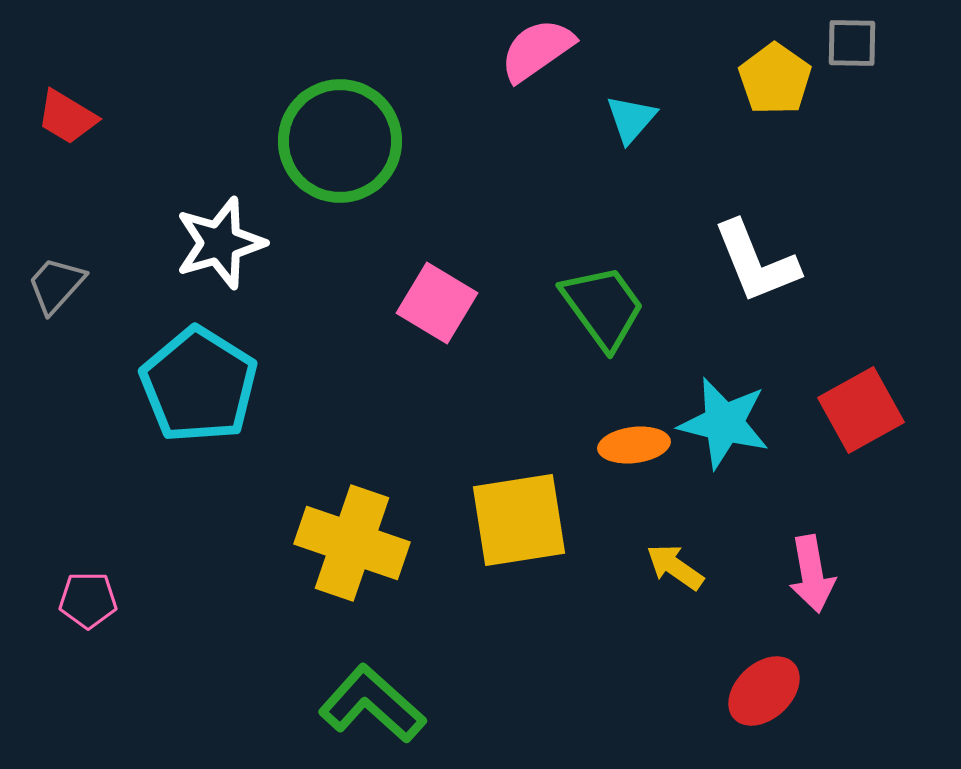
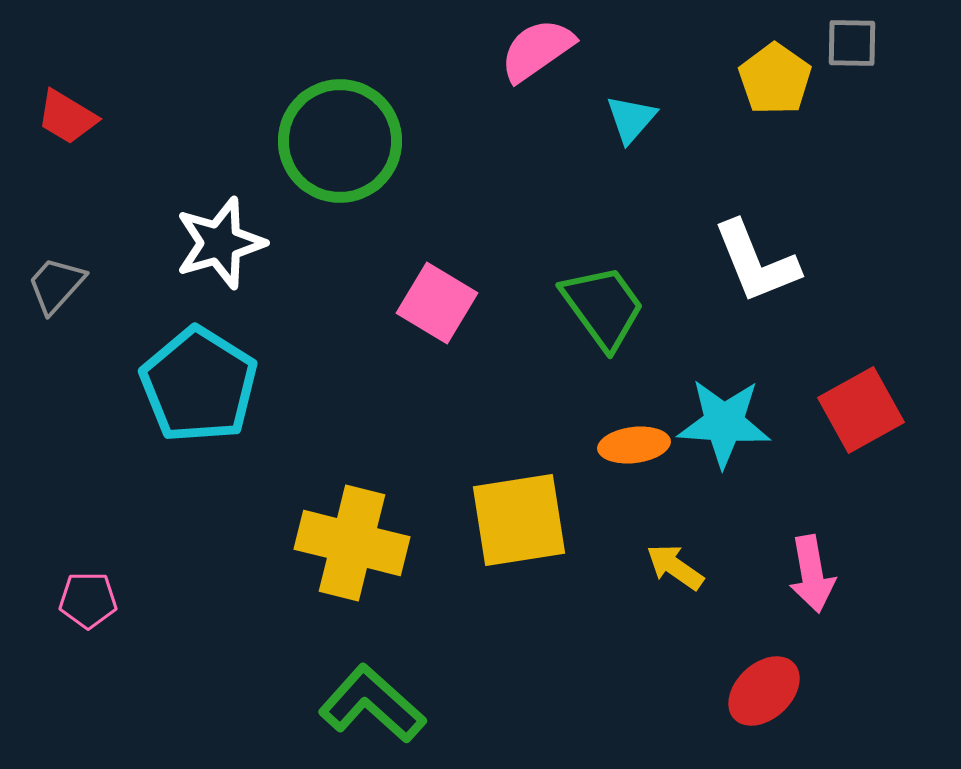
cyan star: rotated 10 degrees counterclockwise
yellow cross: rotated 5 degrees counterclockwise
